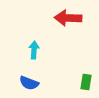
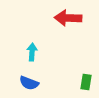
cyan arrow: moved 2 px left, 2 px down
